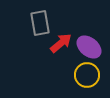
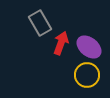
gray rectangle: rotated 20 degrees counterclockwise
red arrow: rotated 30 degrees counterclockwise
